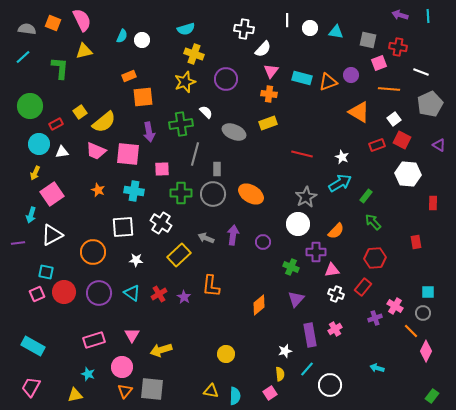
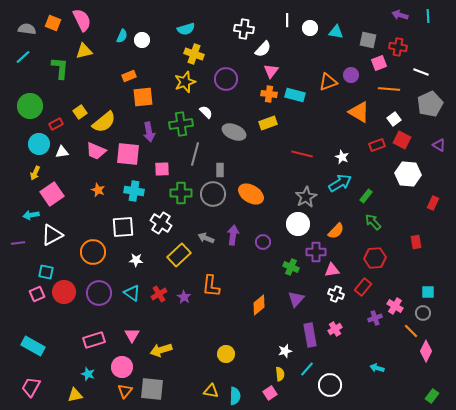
cyan rectangle at (302, 78): moved 7 px left, 17 px down
gray rectangle at (217, 169): moved 3 px right, 1 px down
red rectangle at (433, 203): rotated 24 degrees clockwise
cyan arrow at (31, 215): rotated 63 degrees clockwise
